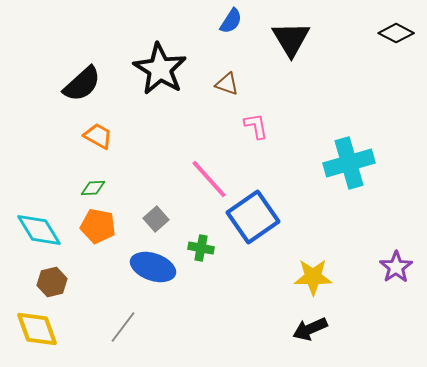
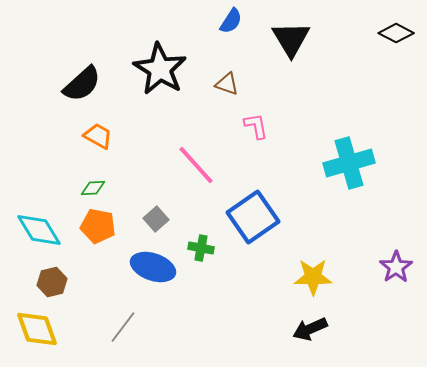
pink line: moved 13 px left, 14 px up
